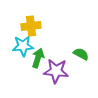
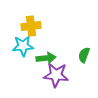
green semicircle: moved 3 px right, 1 px down; rotated 98 degrees counterclockwise
green arrow: moved 8 px right; rotated 66 degrees clockwise
purple star: moved 4 px down
